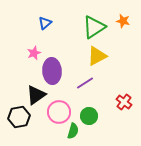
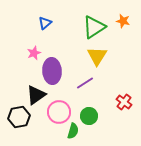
yellow triangle: rotated 30 degrees counterclockwise
